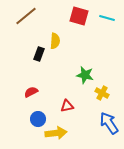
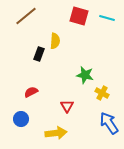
red triangle: rotated 48 degrees counterclockwise
blue circle: moved 17 px left
